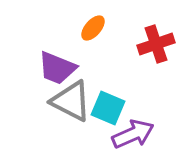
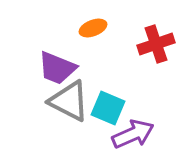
orange ellipse: rotated 28 degrees clockwise
gray triangle: moved 2 px left
